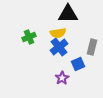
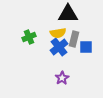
gray rectangle: moved 18 px left, 8 px up
blue square: moved 8 px right, 17 px up; rotated 24 degrees clockwise
